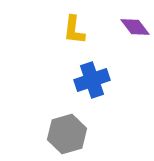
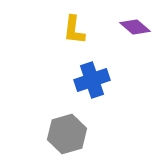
purple diamond: rotated 12 degrees counterclockwise
